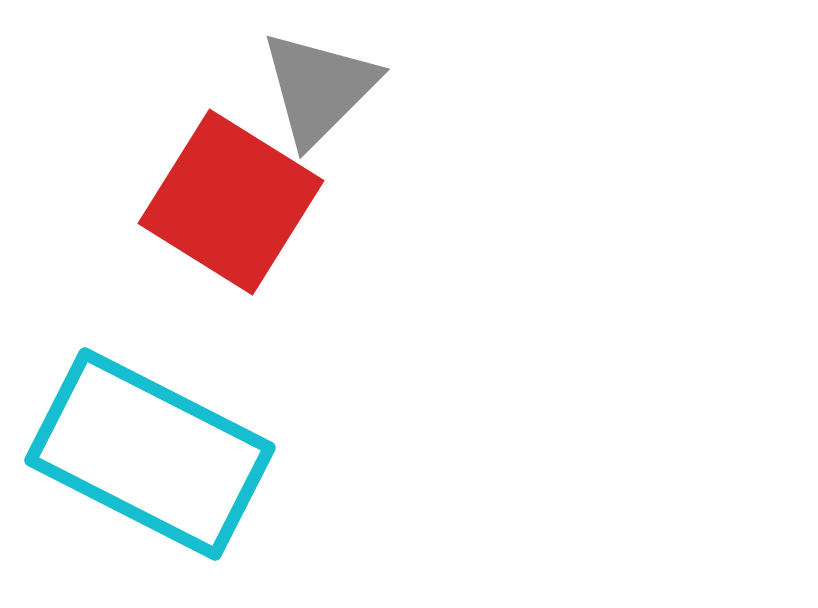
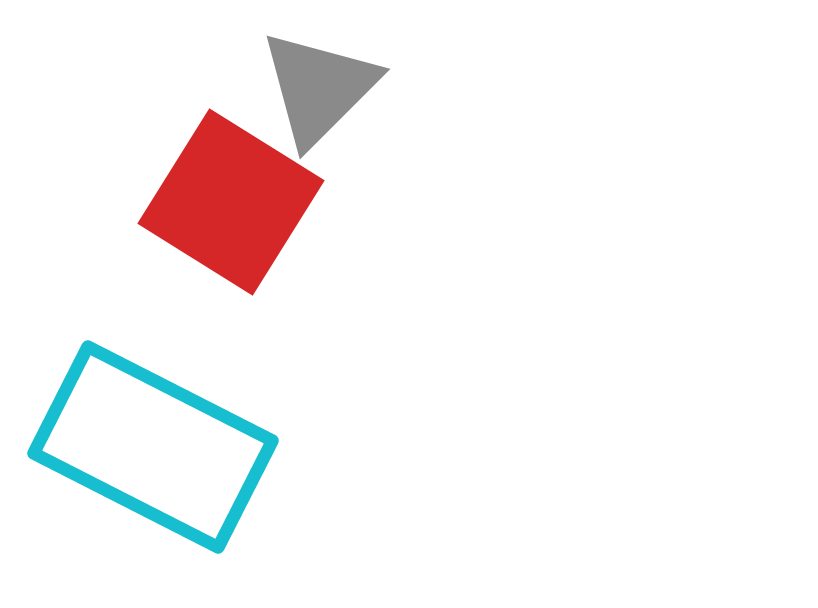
cyan rectangle: moved 3 px right, 7 px up
